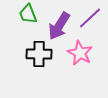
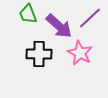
purple arrow: rotated 80 degrees counterclockwise
